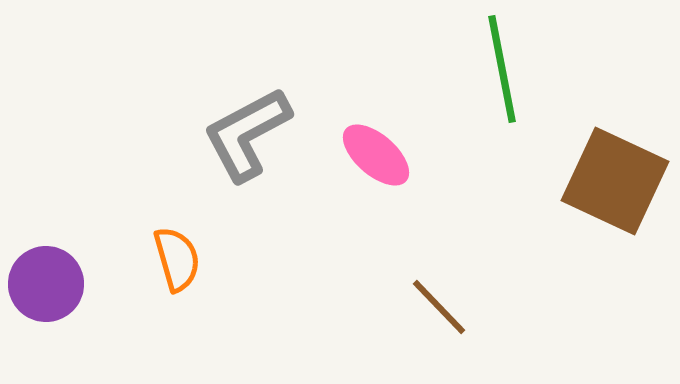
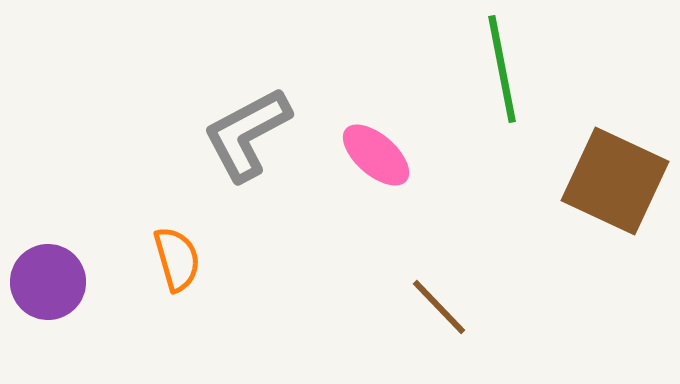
purple circle: moved 2 px right, 2 px up
